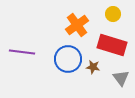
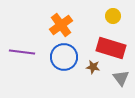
yellow circle: moved 2 px down
orange cross: moved 16 px left
red rectangle: moved 1 px left, 3 px down
blue circle: moved 4 px left, 2 px up
